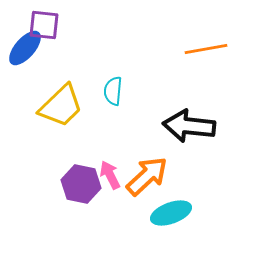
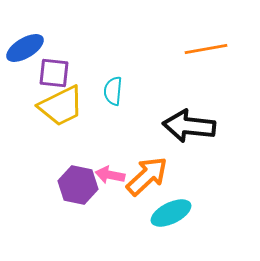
purple square: moved 10 px right, 48 px down
blue ellipse: rotated 18 degrees clockwise
yellow trapezoid: rotated 18 degrees clockwise
pink arrow: rotated 52 degrees counterclockwise
purple hexagon: moved 3 px left, 1 px down
cyan ellipse: rotated 6 degrees counterclockwise
